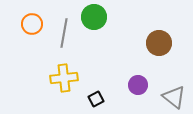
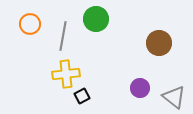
green circle: moved 2 px right, 2 px down
orange circle: moved 2 px left
gray line: moved 1 px left, 3 px down
yellow cross: moved 2 px right, 4 px up
purple circle: moved 2 px right, 3 px down
black square: moved 14 px left, 3 px up
